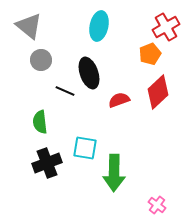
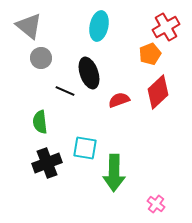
gray circle: moved 2 px up
pink cross: moved 1 px left, 1 px up
